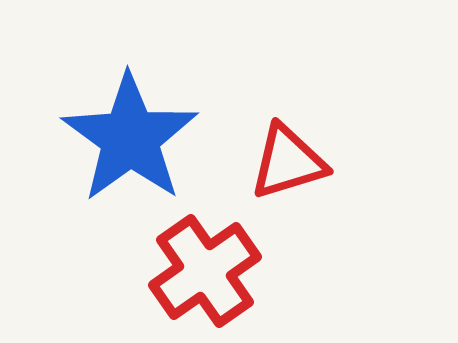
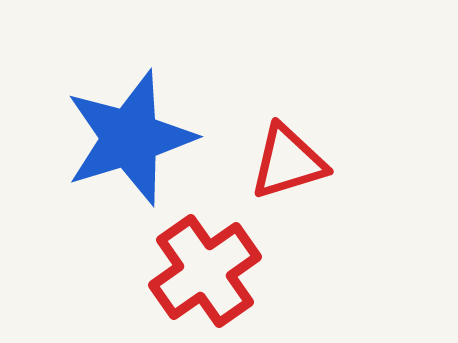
blue star: rotated 19 degrees clockwise
